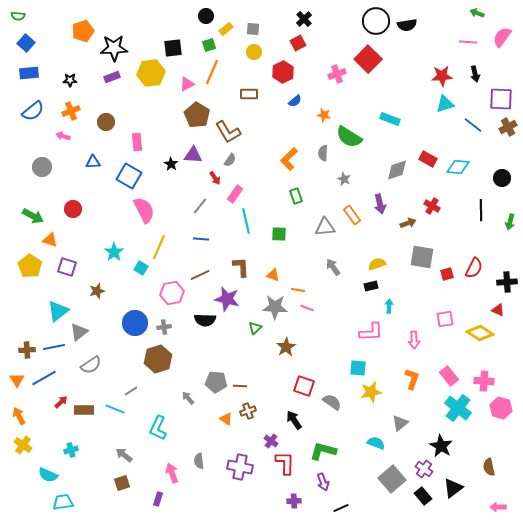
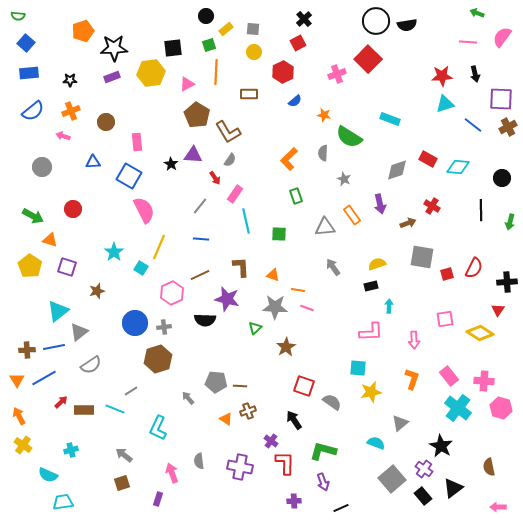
orange line at (212, 72): moved 4 px right; rotated 20 degrees counterclockwise
pink hexagon at (172, 293): rotated 15 degrees counterclockwise
red triangle at (498, 310): rotated 40 degrees clockwise
